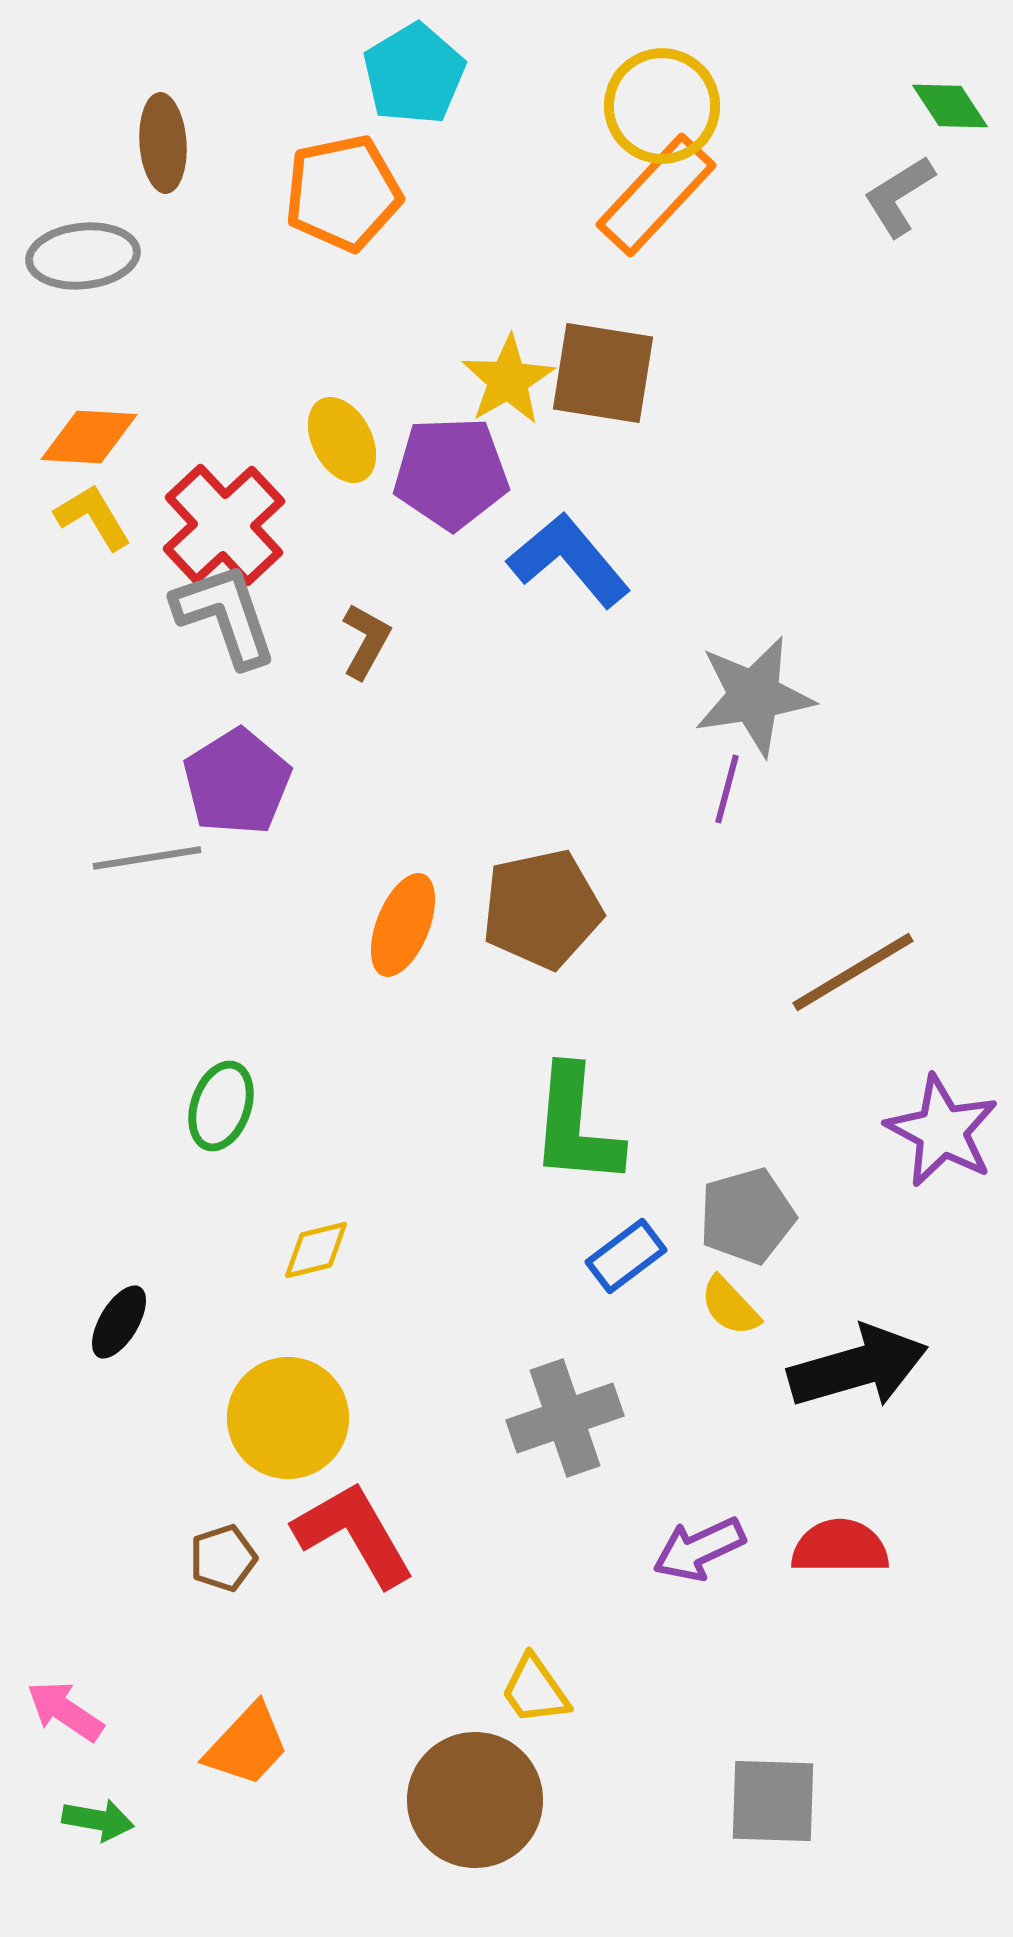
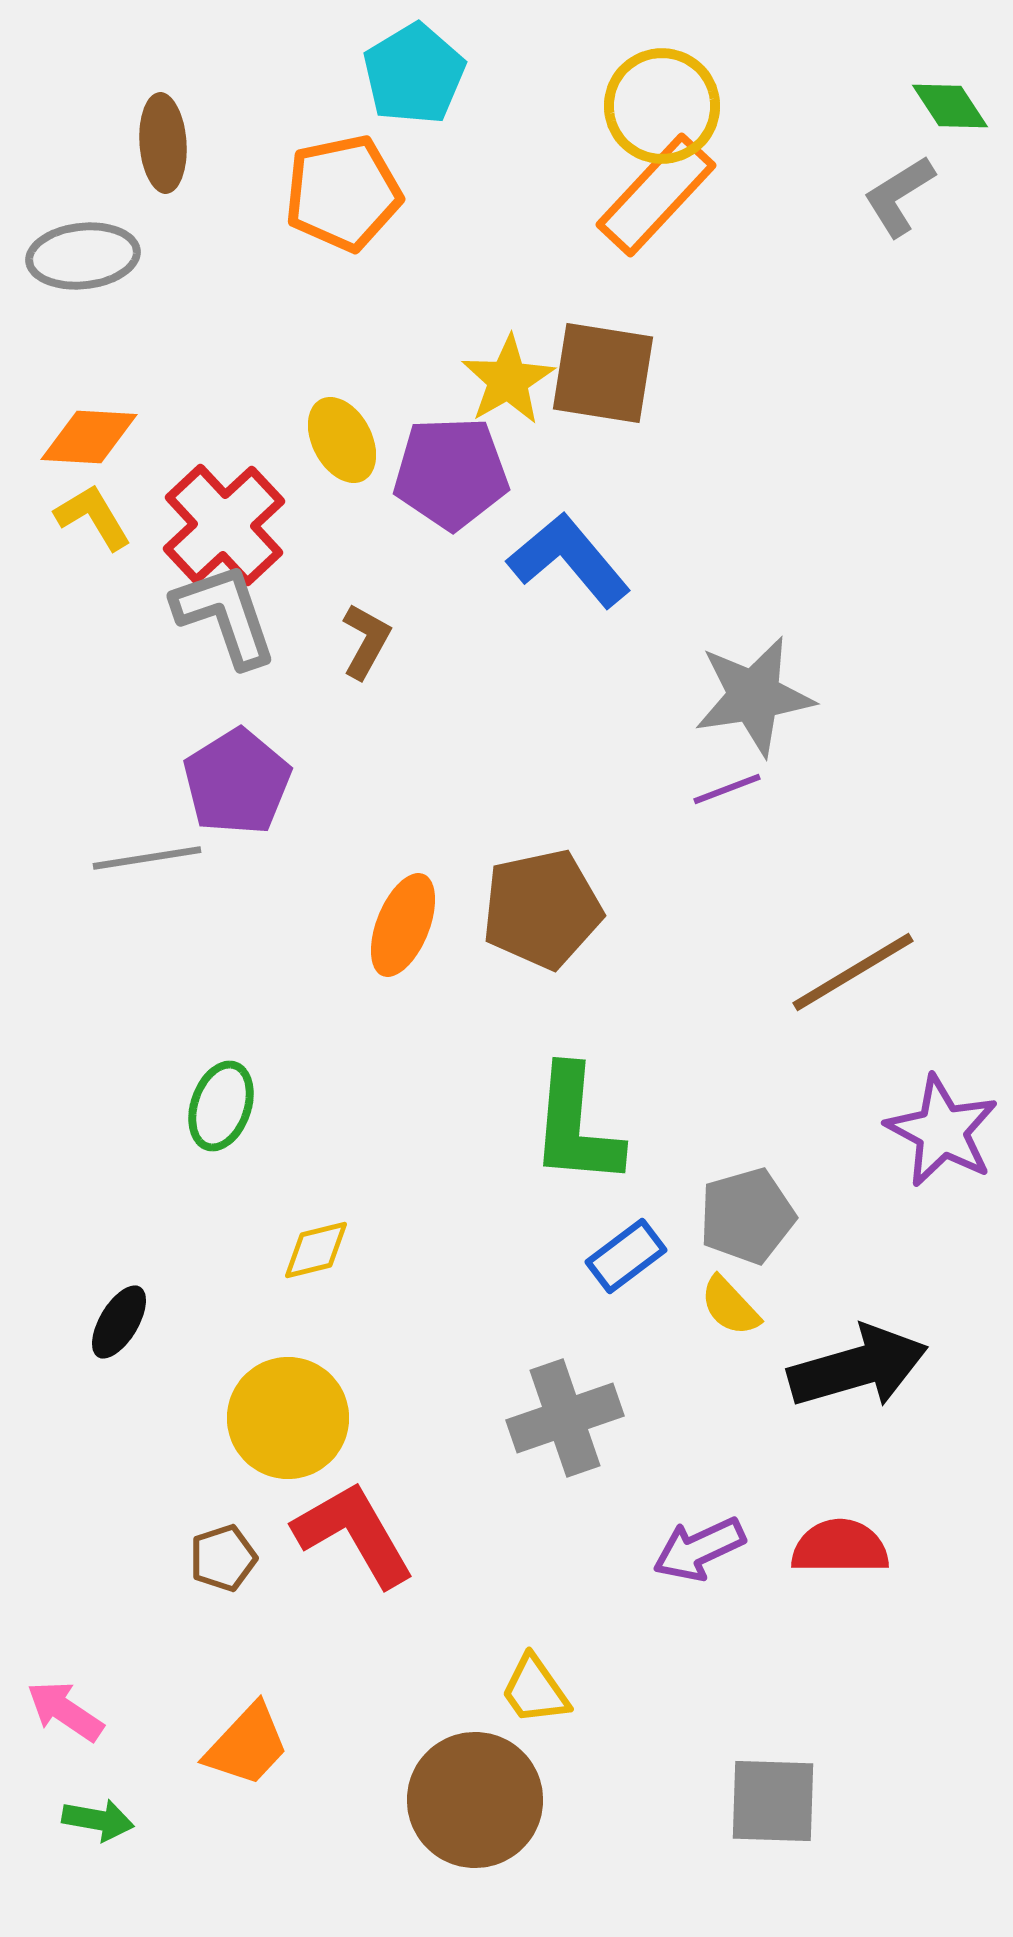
purple line at (727, 789): rotated 54 degrees clockwise
